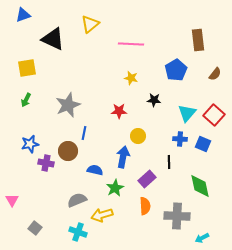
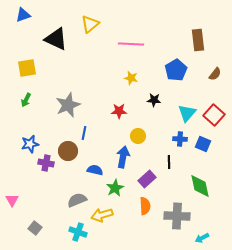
black triangle: moved 3 px right
